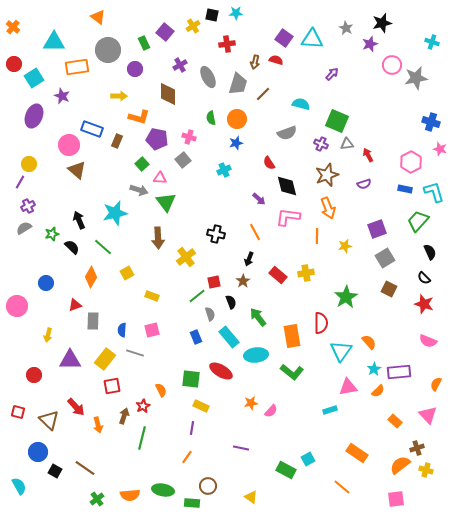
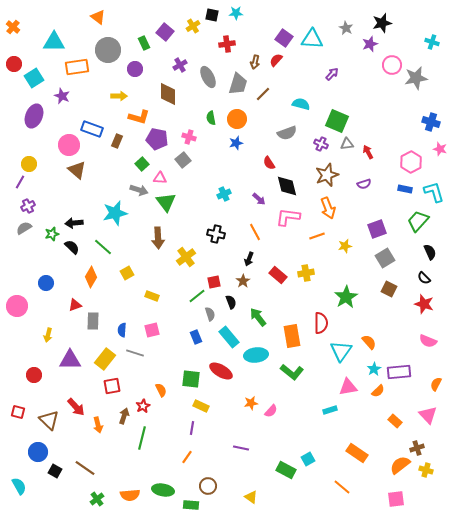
red semicircle at (276, 60): rotated 64 degrees counterclockwise
red arrow at (368, 155): moved 3 px up
cyan cross at (224, 170): moved 24 px down
black arrow at (79, 220): moved 5 px left, 3 px down; rotated 72 degrees counterclockwise
orange line at (317, 236): rotated 70 degrees clockwise
green rectangle at (192, 503): moved 1 px left, 2 px down
